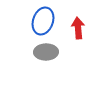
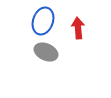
gray ellipse: rotated 25 degrees clockwise
